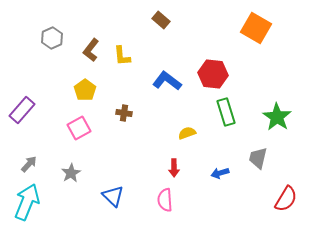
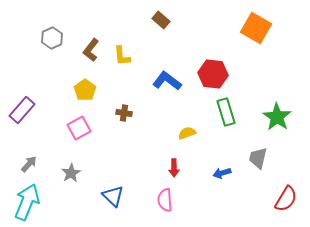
blue arrow: moved 2 px right
